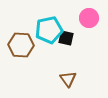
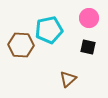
black square: moved 22 px right, 9 px down
brown triangle: rotated 24 degrees clockwise
